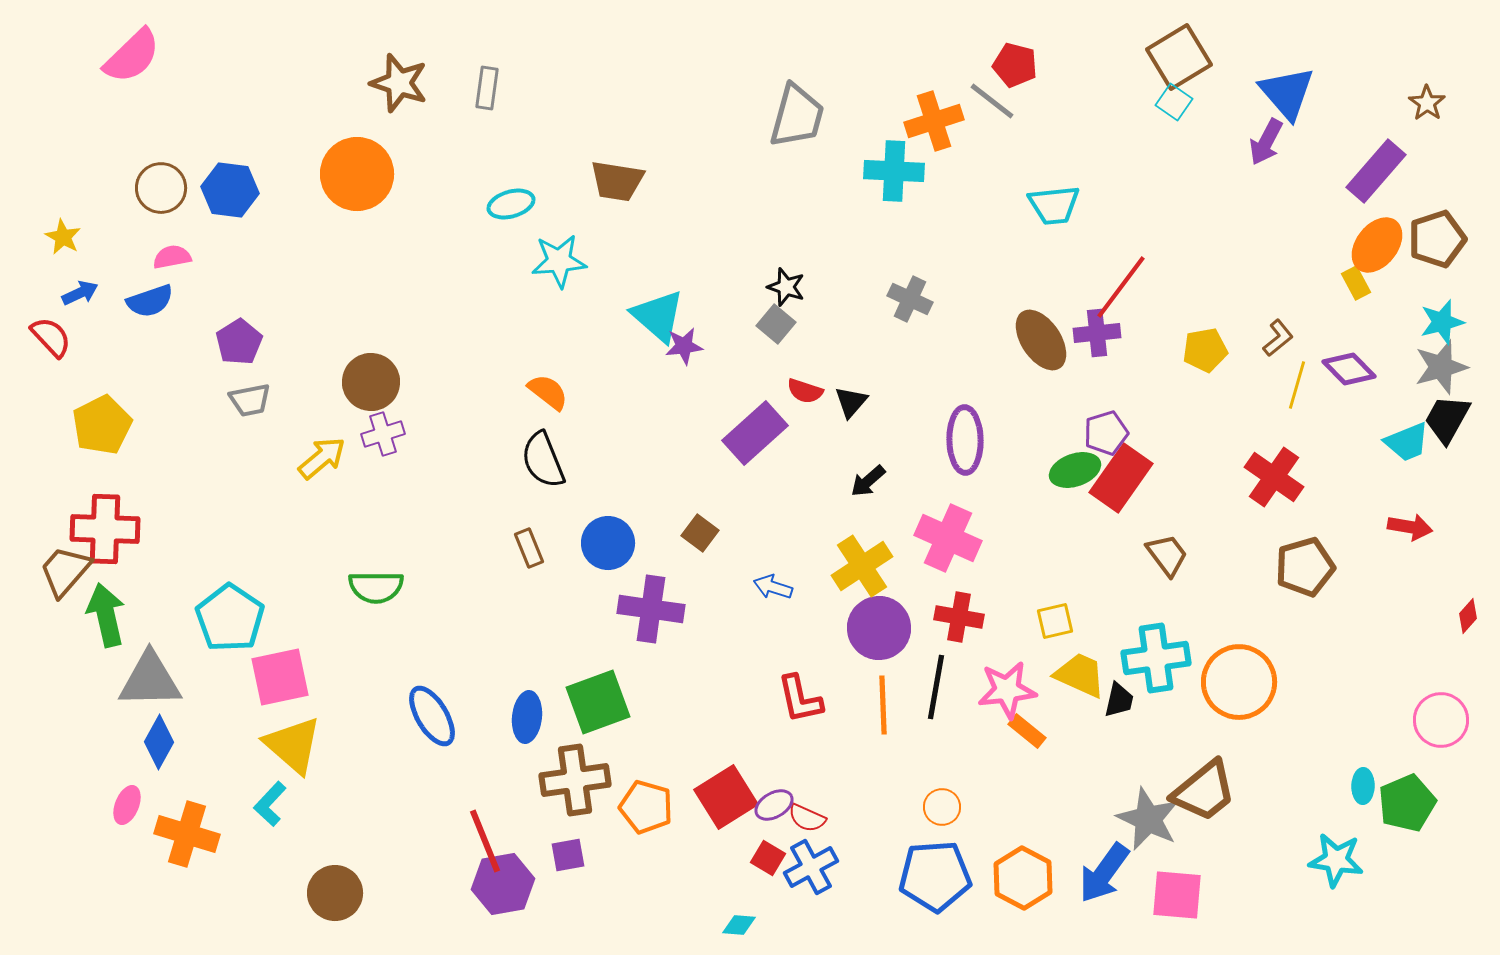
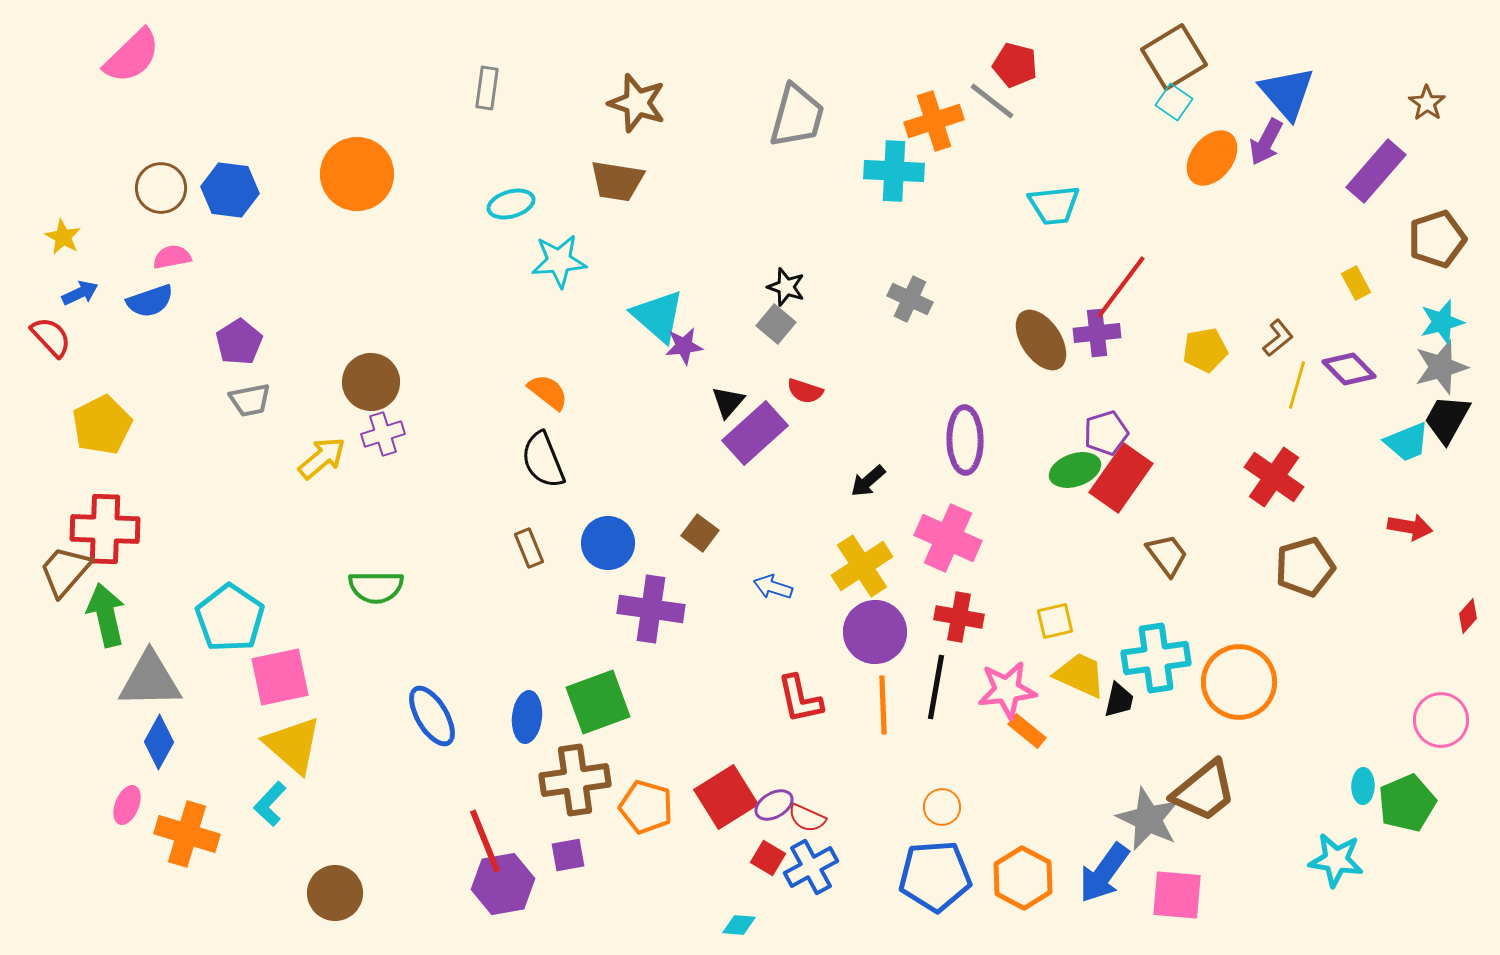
brown square at (1179, 57): moved 5 px left
brown star at (399, 83): moved 238 px right, 20 px down
orange ellipse at (1377, 245): moved 165 px left, 87 px up
black triangle at (851, 402): moved 123 px left
purple circle at (879, 628): moved 4 px left, 4 px down
